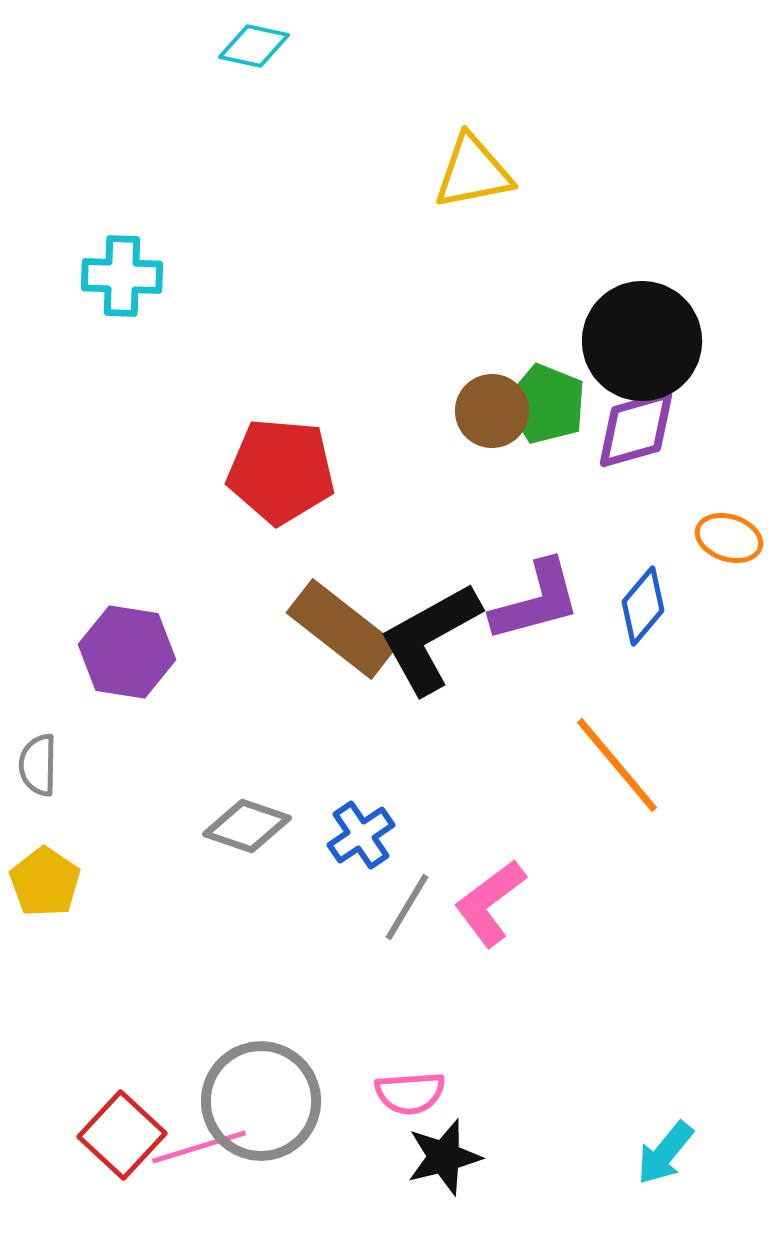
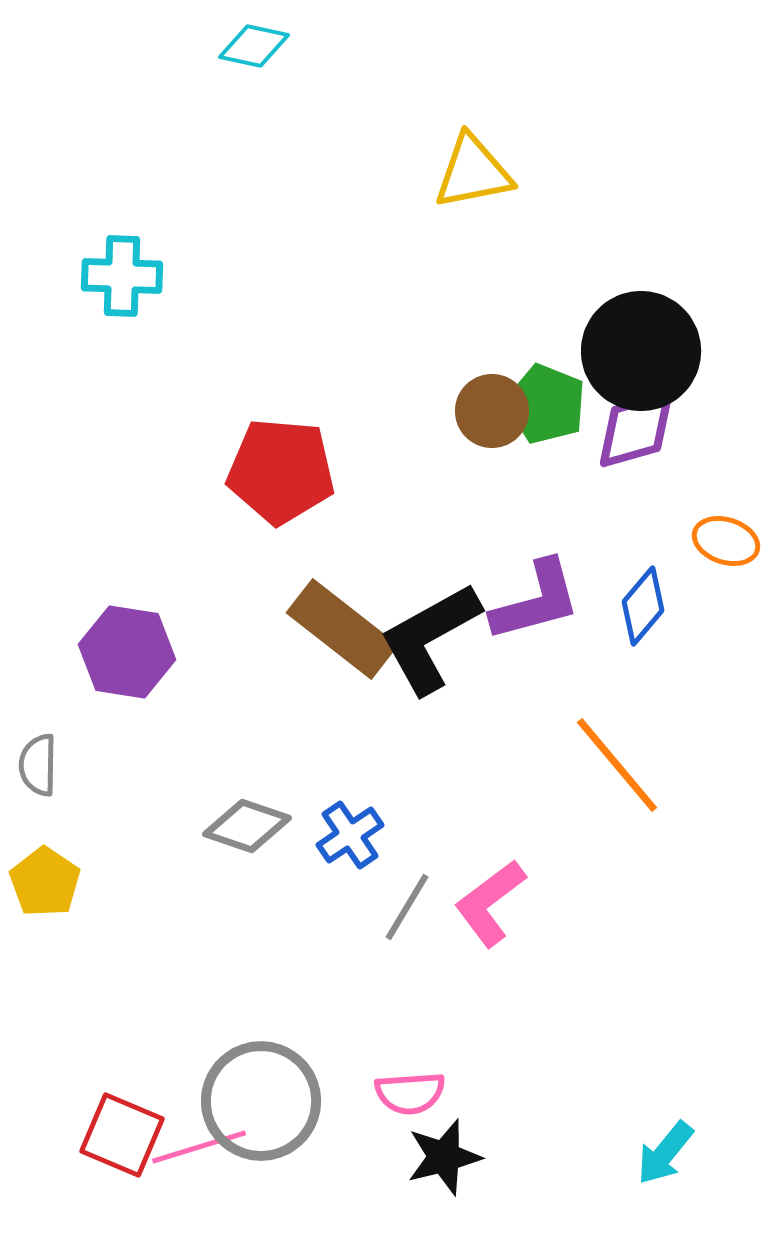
black circle: moved 1 px left, 10 px down
orange ellipse: moved 3 px left, 3 px down
blue cross: moved 11 px left
red square: rotated 20 degrees counterclockwise
